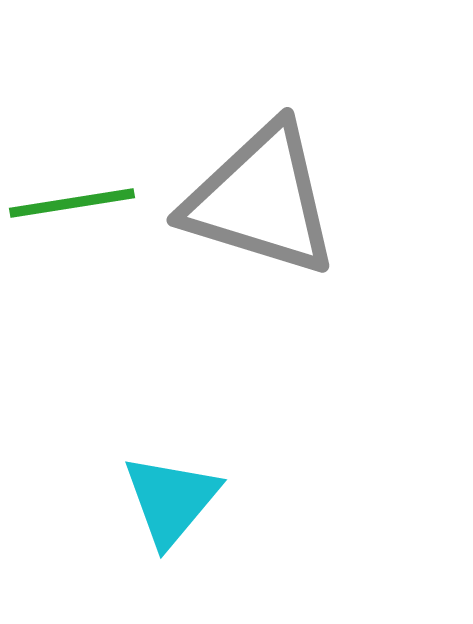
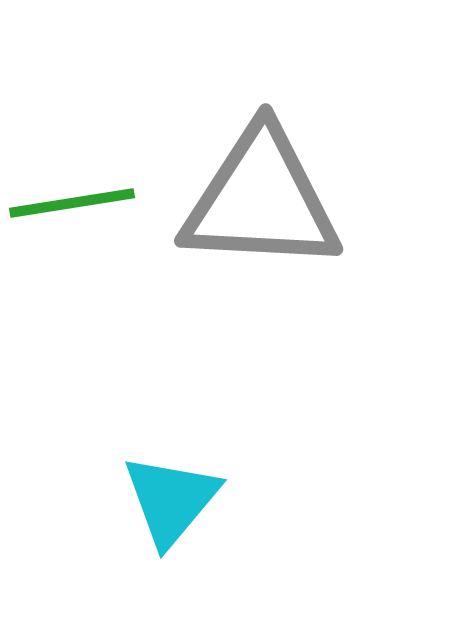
gray triangle: rotated 14 degrees counterclockwise
